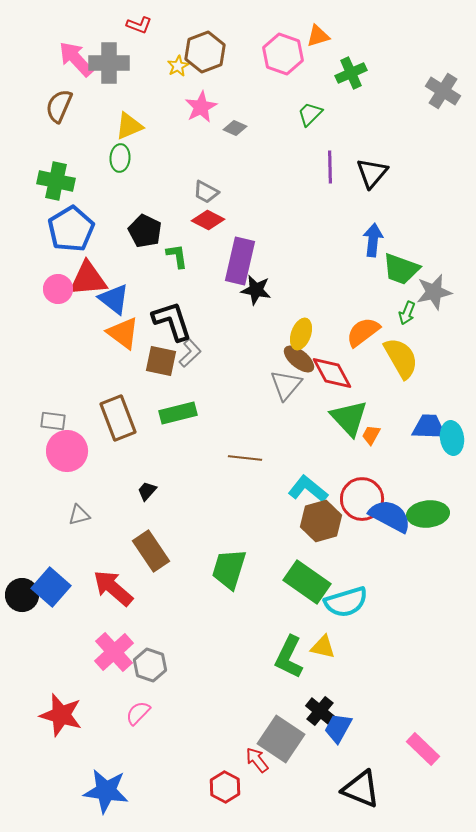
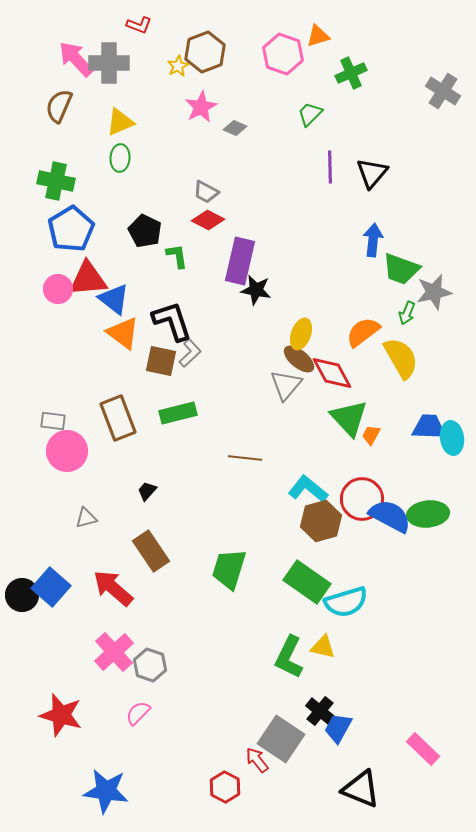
yellow triangle at (129, 126): moved 9 px left, 4 px up
gray triangle at (79, 515): moved 7 px right, 3 px down
